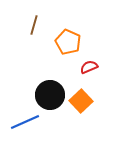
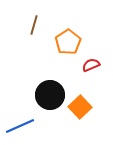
orange pentagon: rotated 15 degrees clockwise
red semicircle: moved 2 px right, 2 px up
orange square: moved 1 px left, 6 px down
blue line: moved 5 px left, 4 px down
